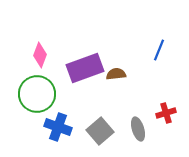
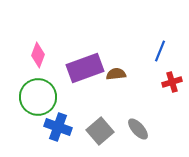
blue line: moved 1 px right, 1 px down
pink diamond: moved 2 px left
green circle: moved 1 px right, 3 px down
red cross: moved 6 px right, 31 px up
gray ellipse: rotated 25 degrees counterclockwise
